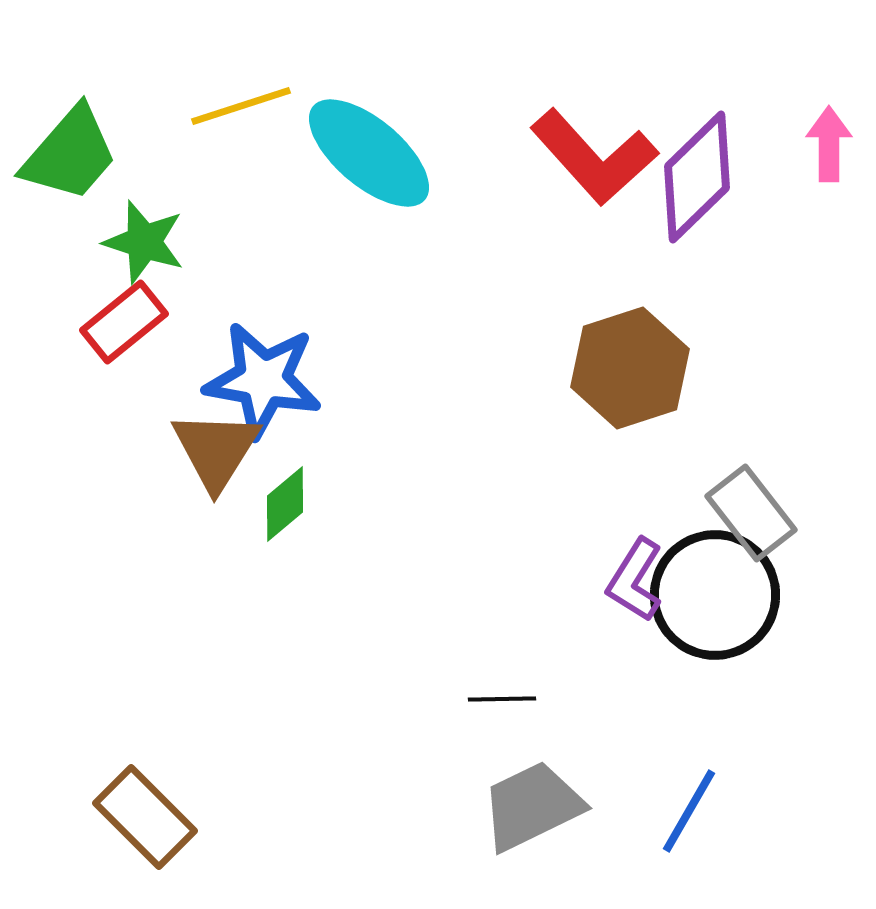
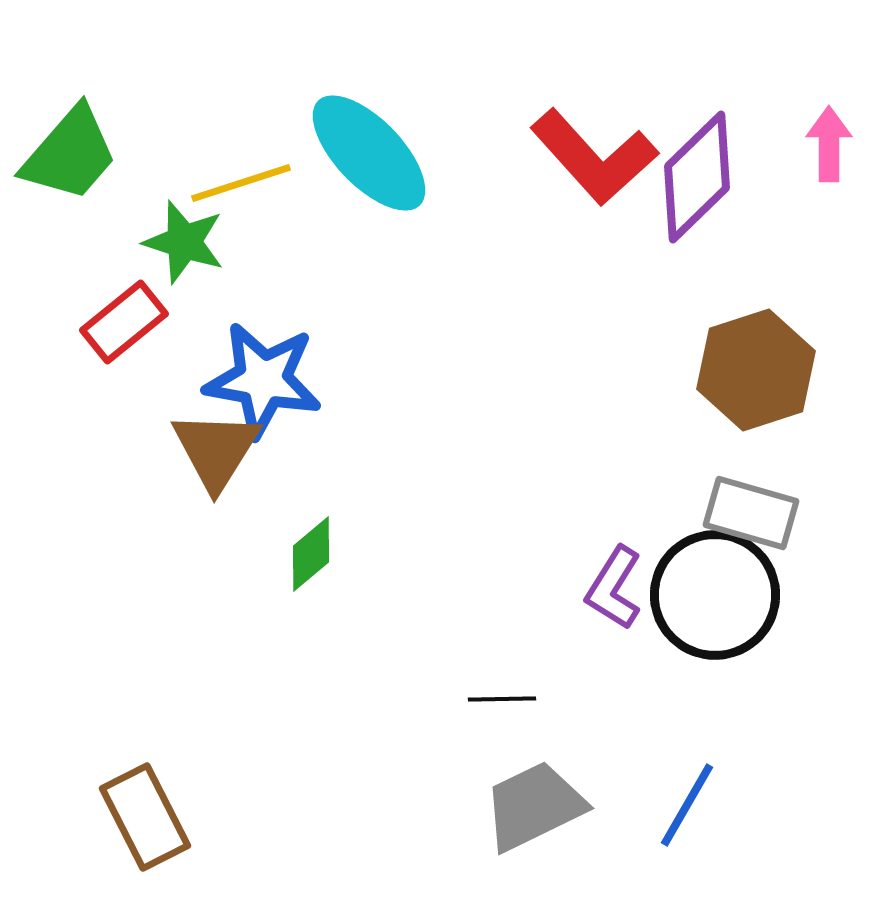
yellow line: moved 77 px down
cyan ellipse: rotated 6 degrees clockwise
green star: moved 40 px right
brown hexagon: moved 126 px right, 2 px down
green diamond: moved 26 px right, 50 px down
gray rectangle: rotated 36 degrees counterclockwise
purple L-shape: moved 21 px left, 8 px down
gray trapezoid: moved 2 px right
blue line: moved 2 px left, 6 px up
brown rectangle: rotated 18 degrees clockwise
